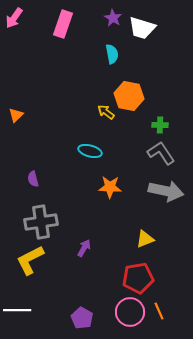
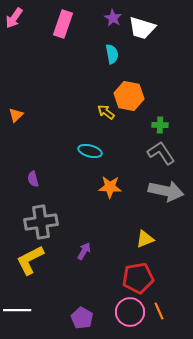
purple arrow: moved 3 px down
